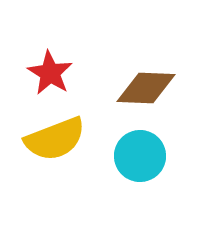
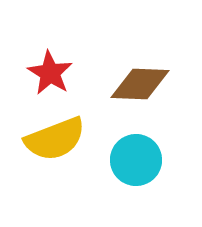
brown diamond: moved 6 px left, 4 px up
cyan circle: moved 4 px left, 4 px down
